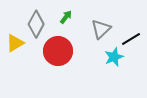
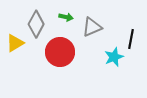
green arrow: rotated 64 degrees clockwise
gray triangle: moved 9 px left, 2 px up; rotated 20 degrees clockwise
black line: rotated 48 degrees counterclockwise
red circle: moved 2 px right, 1 px down
